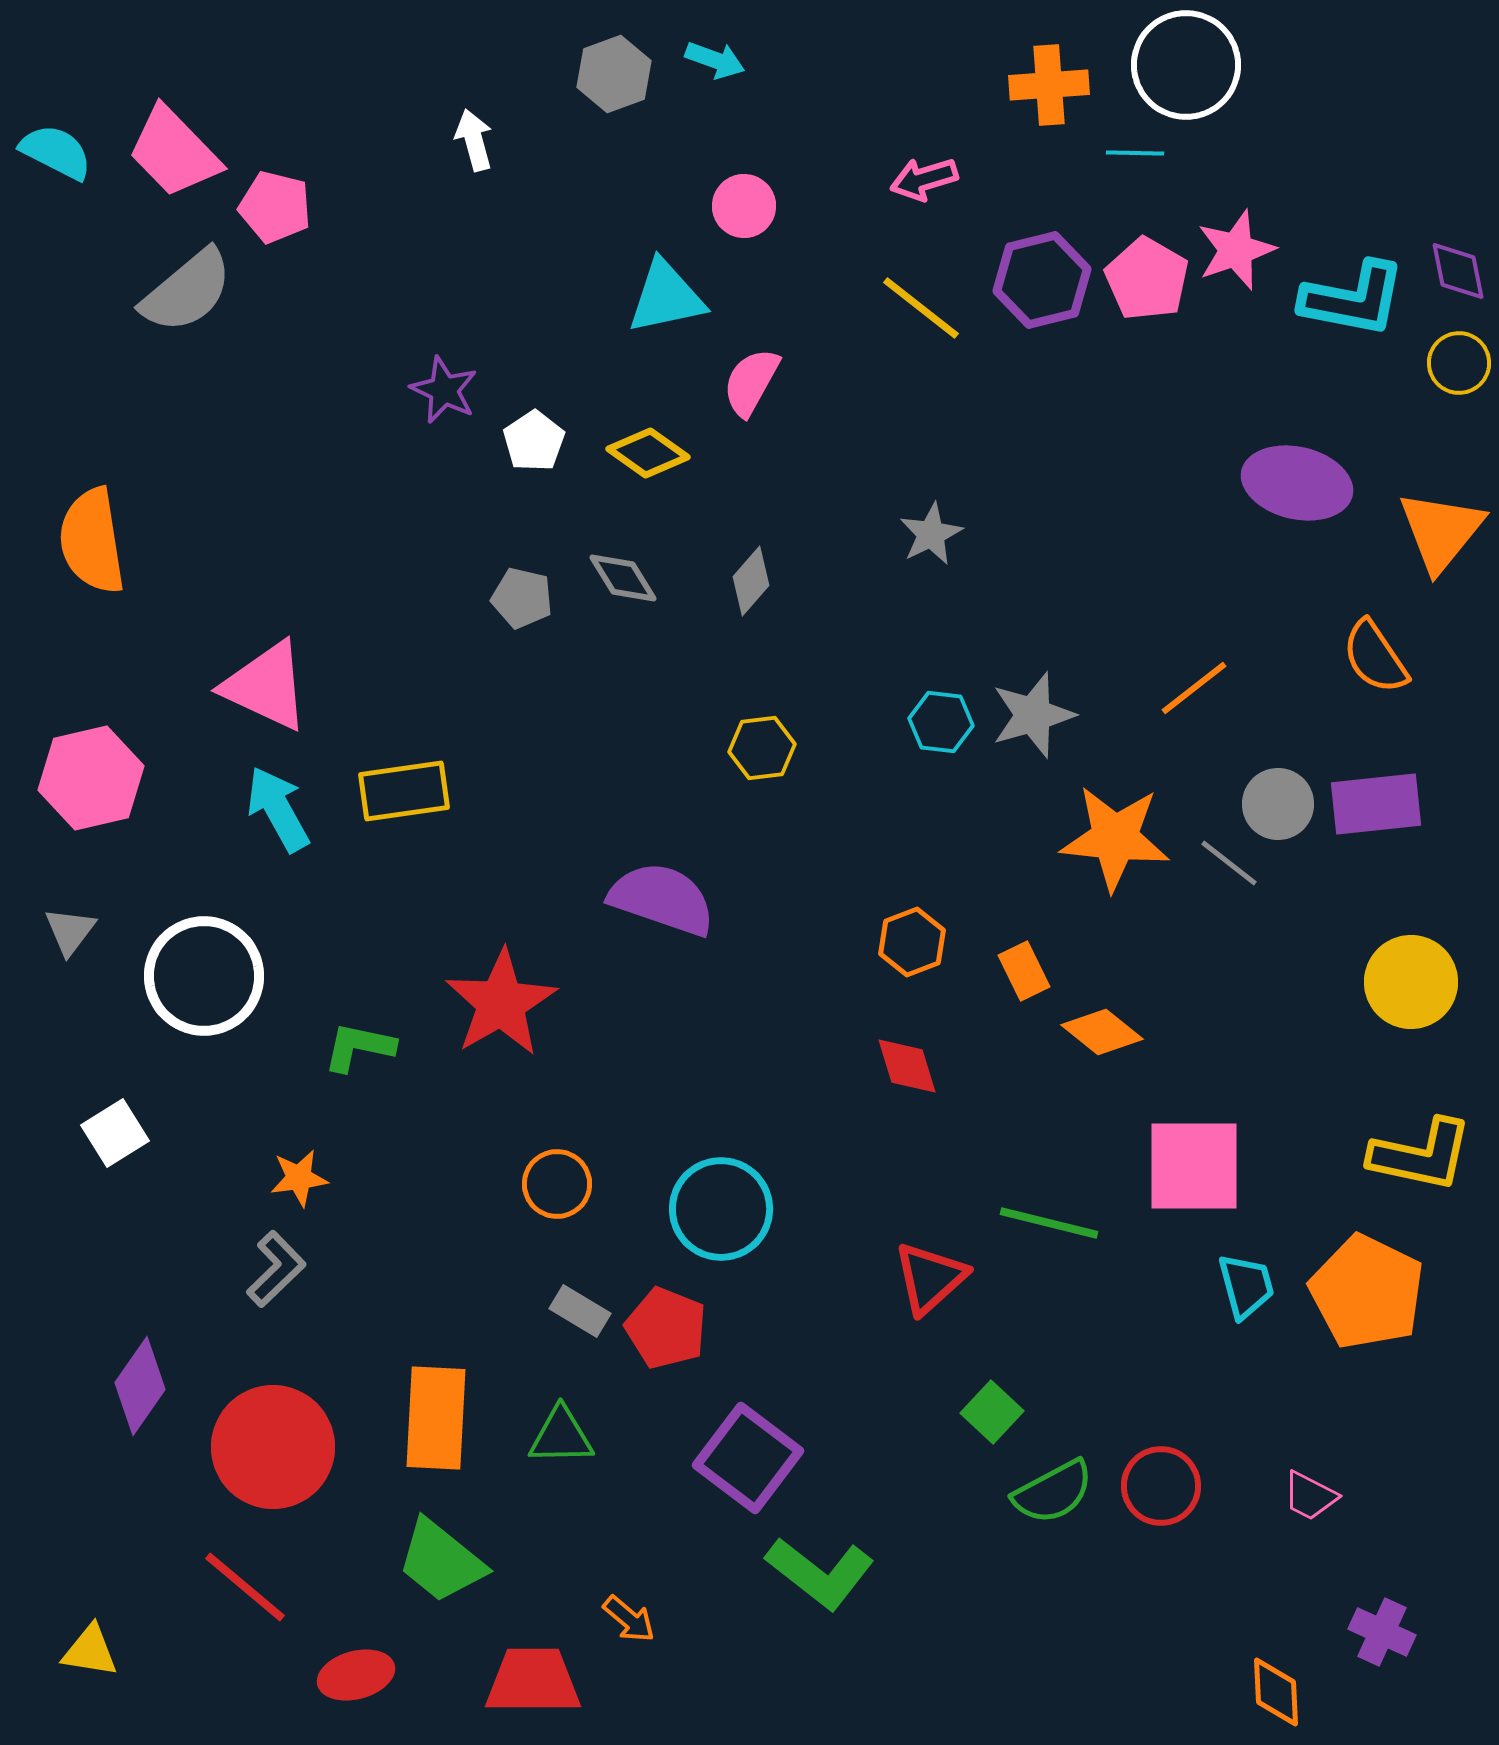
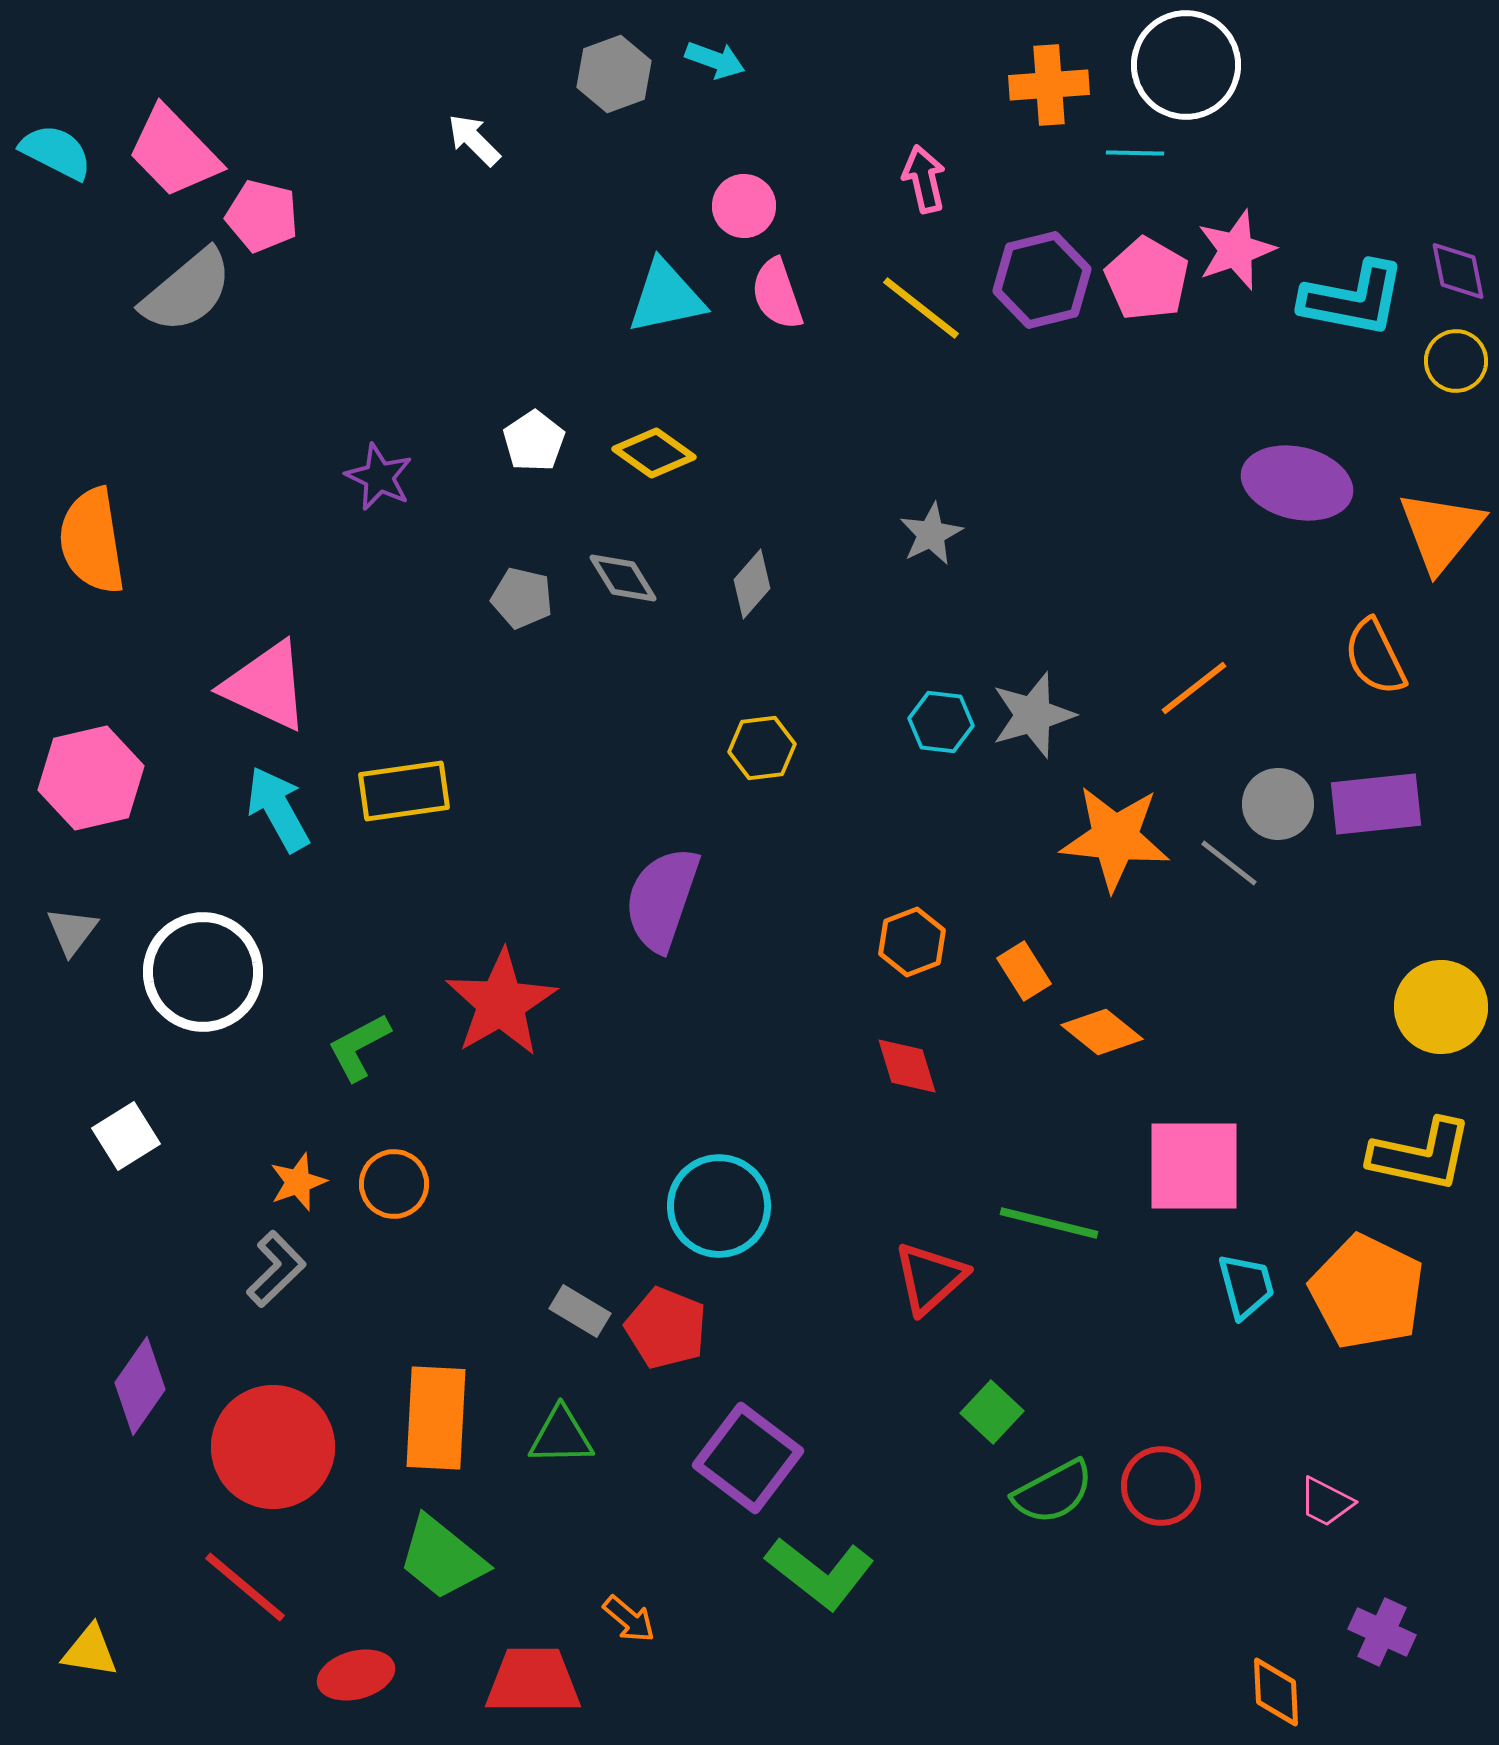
white arrow at (474, 140): rotated 30 degrees counterclockwise
pink arrow at (924, 179): rotated 94 degrees clockwise
pink pentagon at (275, 207): moved 13 px left, 9 px down
yellow circle at (1459, 363): moved 3 px left, 2 px up
pink semicircle at (751, 382): moved 26 px right, 88 px up; rotated 48 degrees counterclockwise
purple star at (444, 390): moved 65 px left, 87 px down
yellow diamond at (648, 453): moved 6 px right
gray diamond at (751, 581): moved 1 px right, 3 px down
orange semicircle at (1375, 657): rotated 8 degrees clockwise
purple semicircle at (662, 899): rotated 90 degrees counterclockwise
gray triangle at (70, 931): moved 2 px right
orange rectangle at (1024, 971): rotated 6 degrees counterclockwise
white circle at (204, 976): moved 1 px left, 4 px up
yellow circle at (1411, 982): moved 30 px right, 25 px down
green L-shape at (359, 1047): rotated 40 degrees counterclockwise
white square at (115, 1133): moved 11 px right, 3 px down
orange star at (299, 1178): moved 1 px left, 4 px down; rotated 12 degrees counterclockwise
orange circle at (557, 1184): moved 163 px left
cyan circle at (721, 1209): moved 2 px left, 3 px up
pink trapezoid at (1310, 1496): moved 16 px right, 6 px down
green trapezoid at (441, 1561): moved 1 px right, 3 px up
